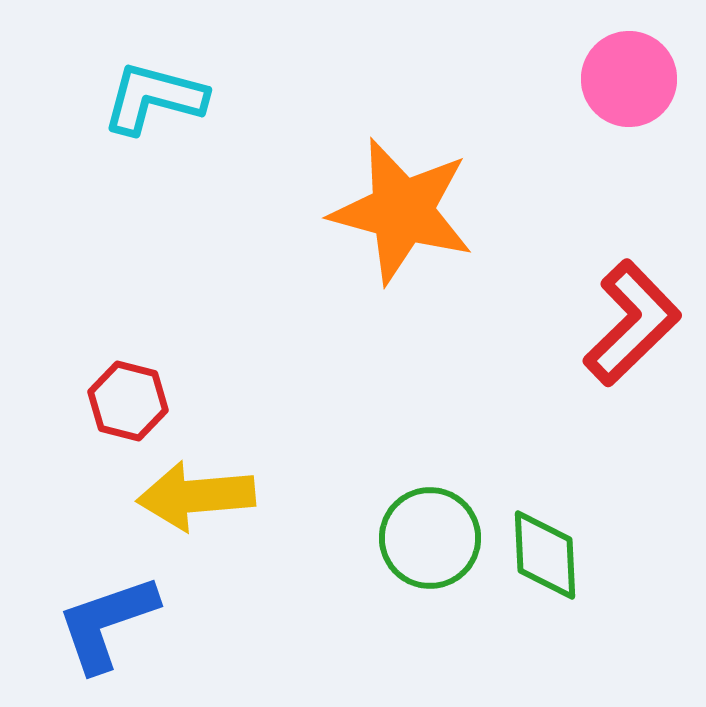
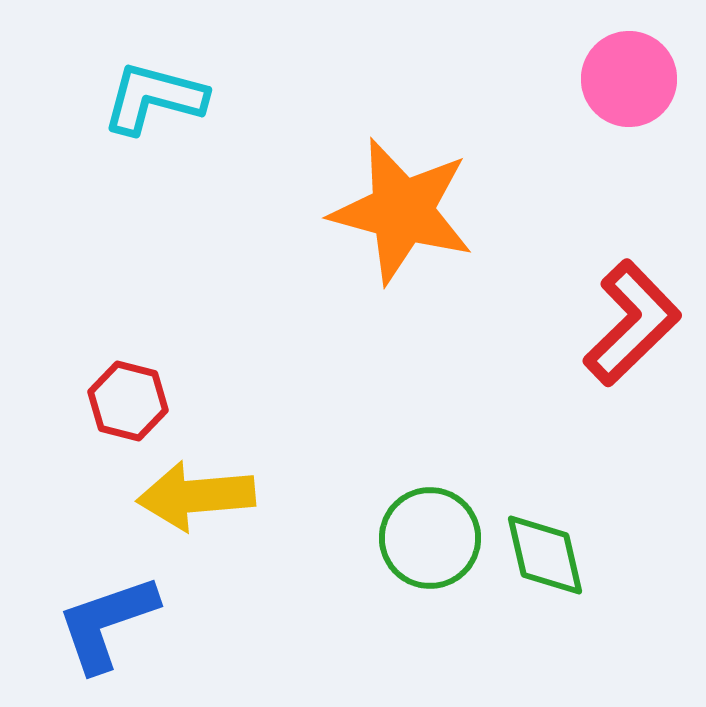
green diamond: rotated 10 degrees counterclockwise
